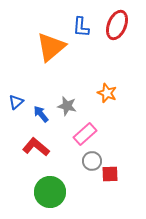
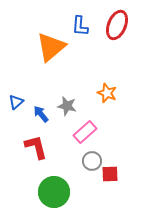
blue L-shape: moved 1 px left, 1 px up
pink rectangle: moved 2 px up
red L-shape: rotated 36 degrees clockwise
green circle: moved 4 px right
